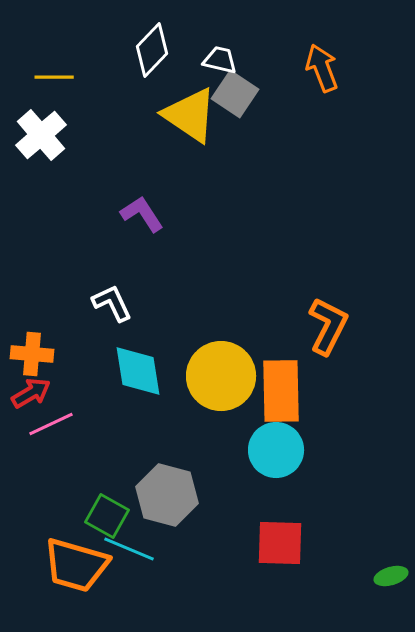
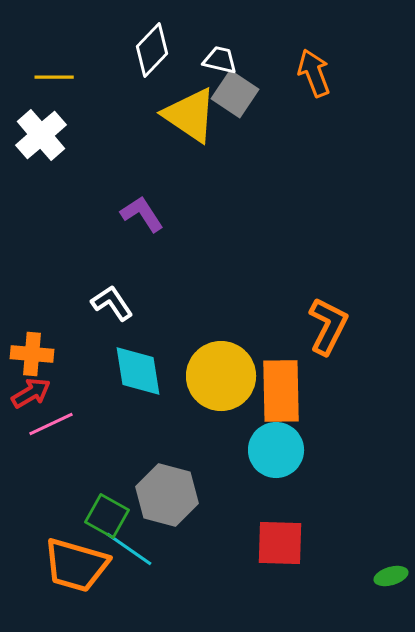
orange arrow: moved 8 px left, 5 px down
white L-shape: rotated 9 degrees counterclockwise
cyan line: rotated 12 degrees clockwise
